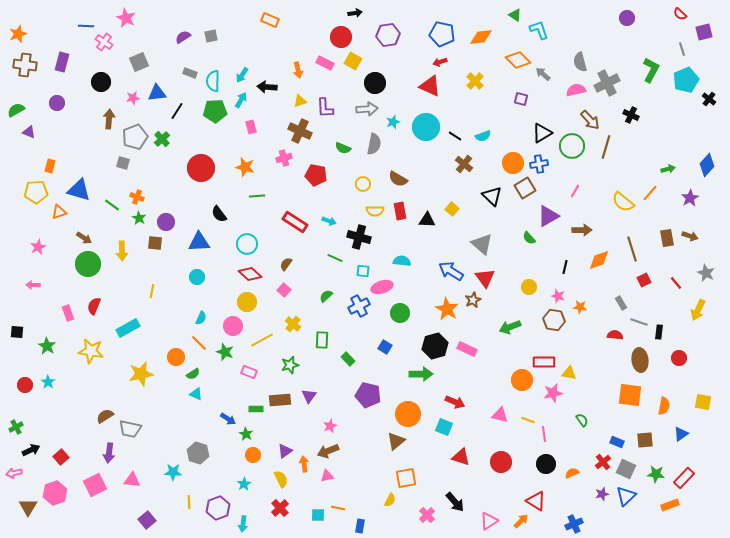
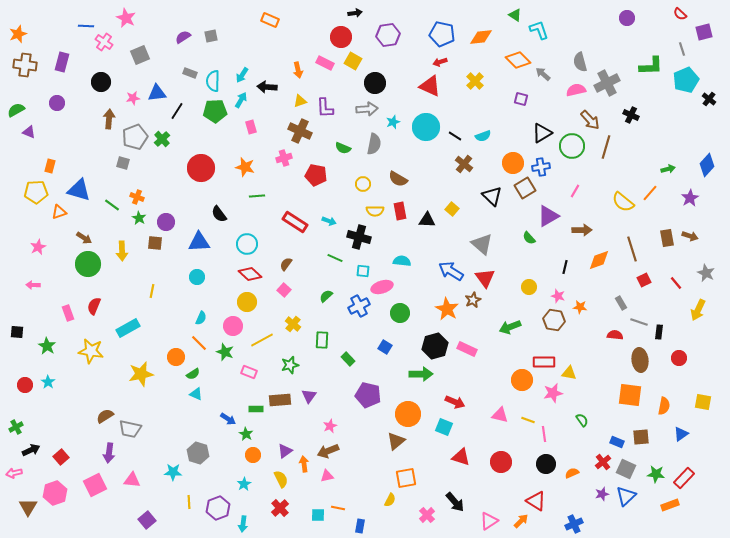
gray square at (139, 62): moved 1 px right, 7 px up
green L-shape at (651, 70): moved 4 px up; rotated 60 degrees clockwise
blue cross at (539, 164): moved 2 px right, 3 px down
brown square at (645, 440): moved 4 px left, 3 px up
